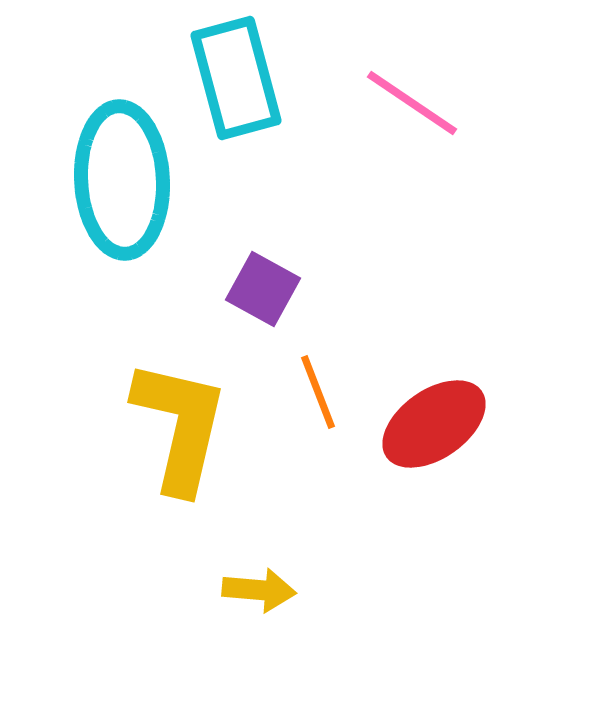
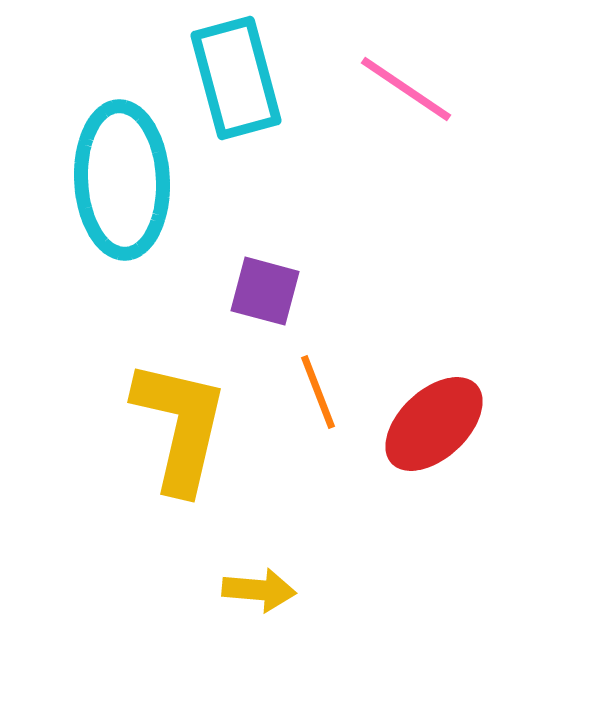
pink line: moved 6 px left, 14 px up
purple square: moved 2 px right, 2 px down; rotated 14 degrees counterclockwise
red ellipse: rotated 8 degrees counterclockwise
